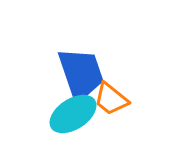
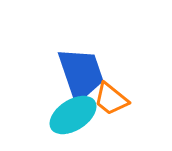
cyan ellipse: moved 1 px down
